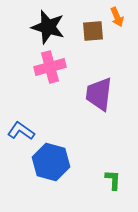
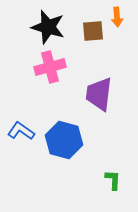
orange arrow: rotated 18 degrees clockwise
blue hexagon: moved 13 px right, 22 px up
